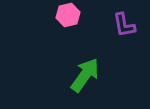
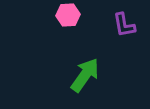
pink hexagon: rotated 10 degrees clockwise
